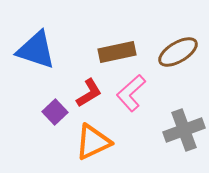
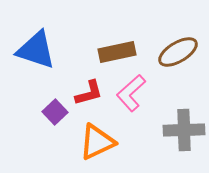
red L-shape: rotated 16 degrees clockwise
gray cross: rotated 18 degrees clockwise
orange triangle: moved 4 px right
